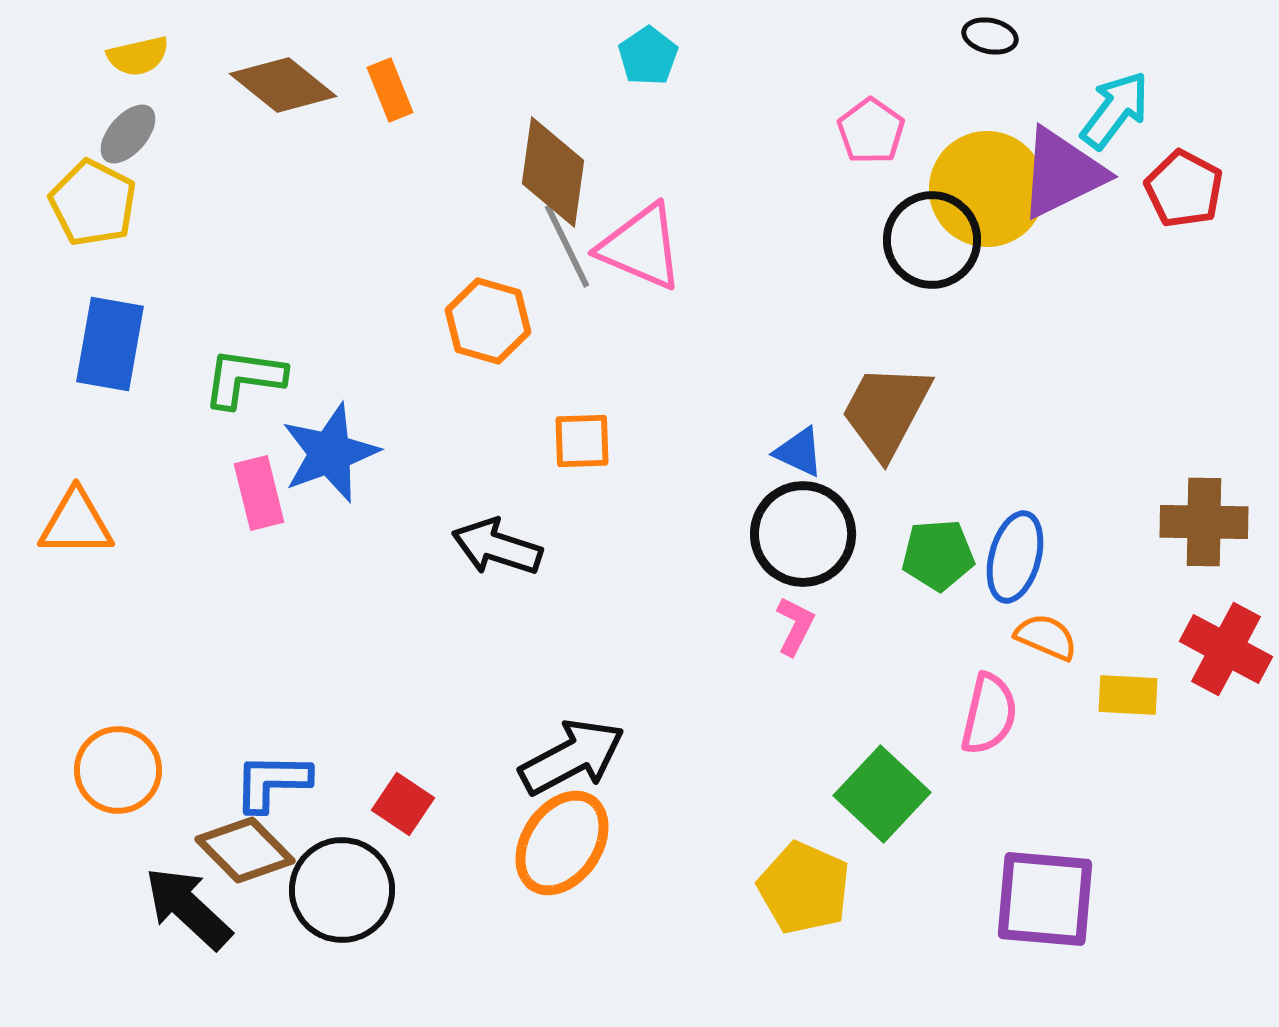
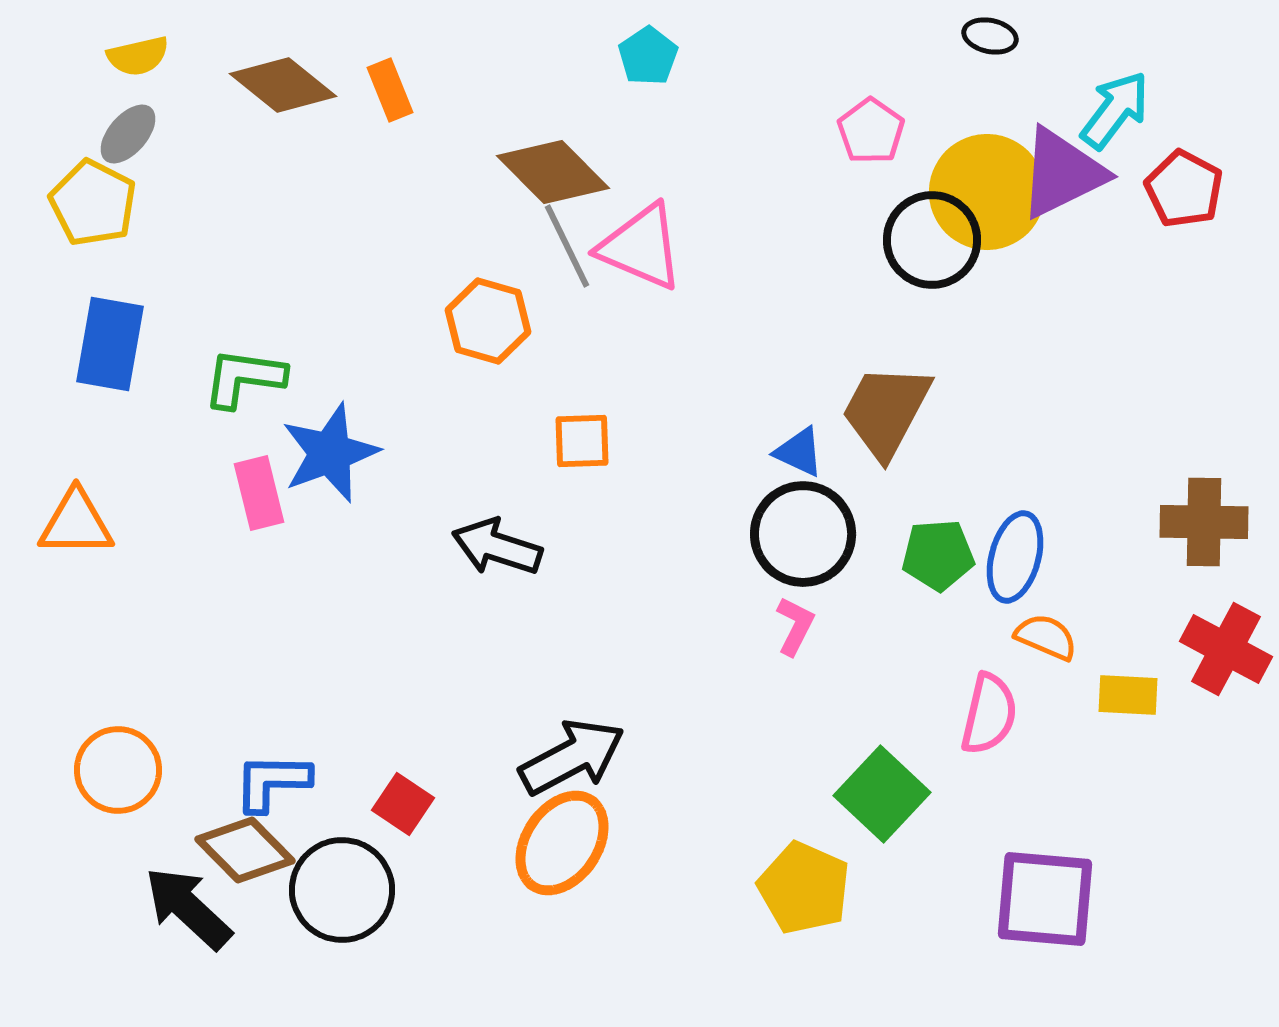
brown diamond at (553, 172): rotated 53 degrees counterclockwise
yellow circle at (987, 189): moved 3 px down
